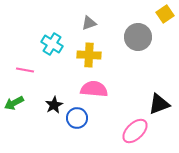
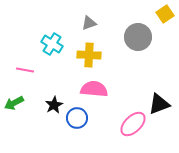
pink ellipse: moved 2 px left, 7 px up
